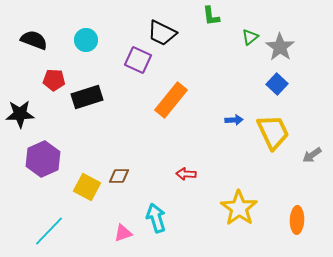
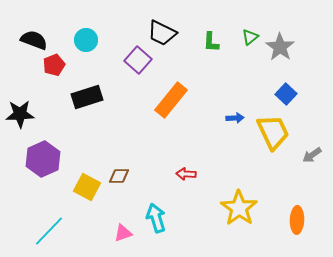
green L-shape: moved 26 px down; rotated 10 degrees clockwise
purple square: rotated 16 degrees clockwise
red pentagon: moved 15 px up; rotated 25 degrees counterclockwise
blue square: moved 9 px right, 10 px down
blue arrow: moved 1 px right, 2 px up
